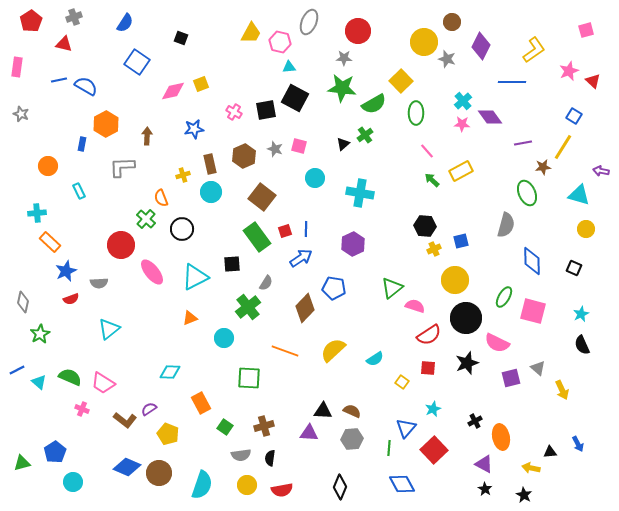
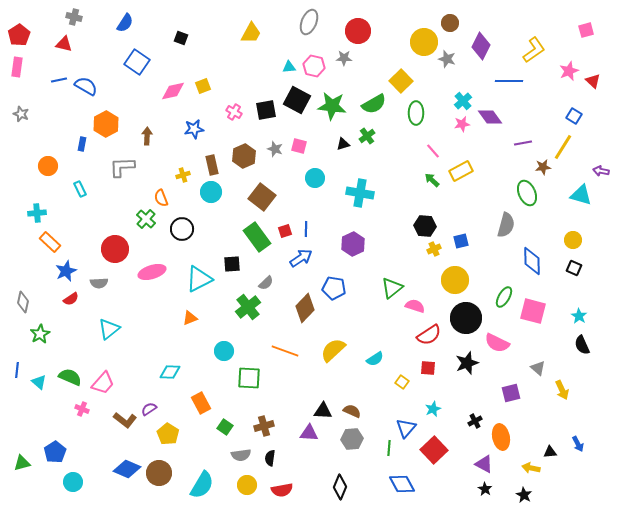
gray cross at (74, 17): rotated 35 degrees clockwise
red pentagon at (31, 21): moved 12 px left, 14 px down
brown circle at (452, 22): moved 2 px left, 1 px down
pink hexagon at (280, 42): moved 34 px right, 24 px down
blue line at (512, 82): moved 3 px left, 1 px up
yellow square at (201, 84): moved 2 px right, 2 px down
green star at (342, 88): moved 10 px left, 18 px down
black square at (295, 98): moved 2 px right, 2 px down
pink star at (462, 124): rotated 14 degrees counterclockwise
green cross at (365, 135): moved 2 px right, 1 px down
black triangle at (343, 144): rotated 24 degrees clockwise
pink line at (427, 151): moved 6 px right
brown rectangle at (210, 164): moved 2 px right, 1 px down
cyan rectangle at (79, 191): moved 1 px right, 2 px up
cyan triangle at (579, 195): moved 2 px right
yellow circle at (586, 229): moved 13 px left, 11 px down
red circle at (121, 245): moved 6 px left, 4 px down
pink ellipse at (152, 272): rotated 68 degrees counterclockwise
cyan triangle at (195, 277): moved 4 px right, 2 px down
gray semicircle at (266, 283): rotated 14 degrees clockwise
red semicircle at (71, 299): rotated 14 degrees counterclockwise
cyan star at (581, 314): moved 2 px left, 2 px down; rotated 14 degrees counterclockwise
cyan circle at (224, 338): moved 13 px down
blue line at (17, 370): rotated 56 degrees counterclockwise
purple square at (511, 378): moved 15 px down
pink trapezoid at (103, 383): rotated 80 degrees counterclockwise
yellow pentagon at (168, 434): rotated 10 degrees clockwise
blue diamond at (127, 467): moved 2 px down
cyan semicircle at (202, 485): rotated 12 degrees clockwise
